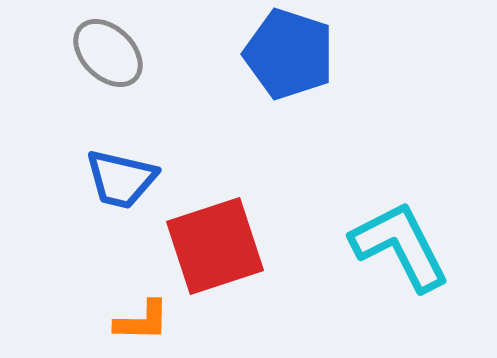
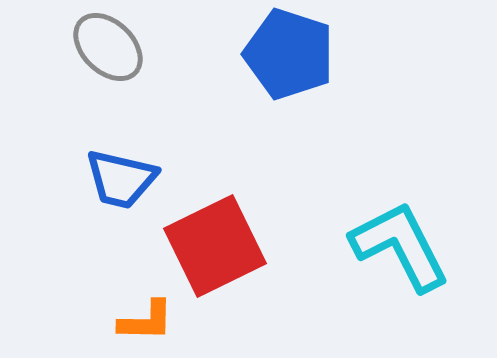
gray ellipse: moved 6 px up
red square: rotated 8 degrees counterclockwise
orange L-shape: moved 4 px right
